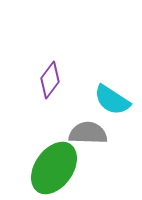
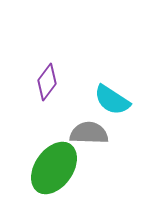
purple diamond: moved 3 px left, 2 px down
gray semicircle: moved 1 px right
